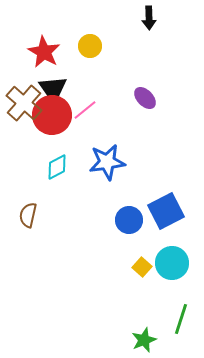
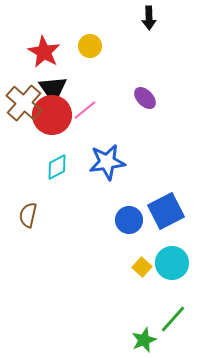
green line: moved 8 px left; rotated 24 degrees clockwise
